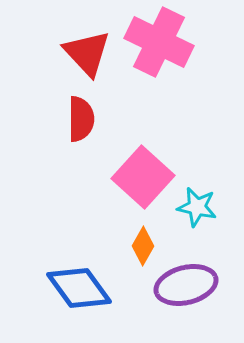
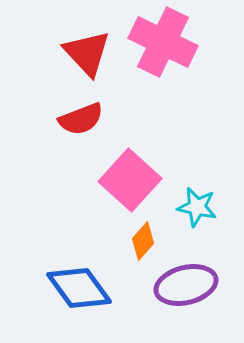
pink cross: moved 4 px right
red semicircle: rotated 69 degrees clockwise
pink square: moved 13 px left, 3 px down
orange diamond: moved 5 px up; rotated 12 degrees clockwise
